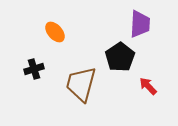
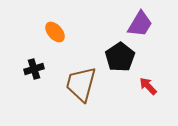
purple trapezoid: rotated 28 degrees clockwise
